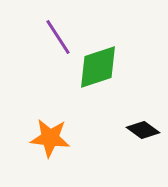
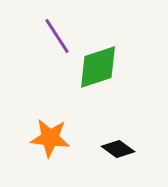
purple line: moved 1 px left, 1 px up
black diamond: moved 25 px left, 19 px down
